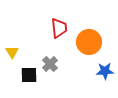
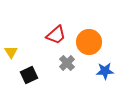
red trapezoid: moved 3 px left, 7 px down; rotated 55 degrees clockwise
yellow triangle: moved 1 px left
gray cross: moved 17 px right, 1 px up
black square: rotated 24 degrees counterclockwise
